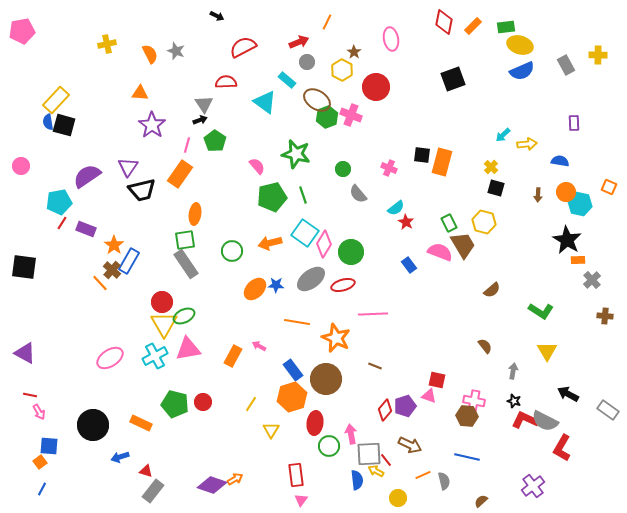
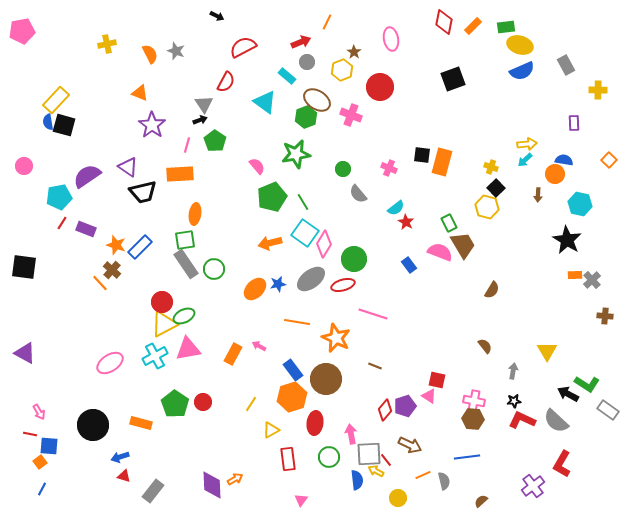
red arrow at (299, 42): moved 2 px right
yellow cross at (598, 55): moved 35 px down
yellow hexagon at (342, 70): rotated 10 degrees clockwise
cyan rectangle at (287, 80): moved 4 px up
red semicircle at (226, 82): rotated 120 degrees clockwise
red circle at (376, 87): moved 4 px right
orange triangle at (140, 93): rotated 18 degrees clockwise
green hexagon at (327, 117): moved 21 px left
cyan arrow at (503, 135): moved 22 px right, 25 px down
green star at (296, 154): rotated 24 degrees counterclockwise
blue semicircle at (560, 161): moved 4 px right, 1 px up
pink circle at (21, 166): moved 3 px right
purple triangle at (128, 167): rotated 30 degrees counterclockwise
yellow cross at (491, 167): rotated 24 degrees counterclockwise
orange rectangle at (180, 174): rotated 52 degrees clockwise
orange square at (609, 187): moved 27 px up; rotated 21 degrees clockwise
black square at (496, 188): rotated 30 degrees clockwise
black trapezoid at (142, 190): moved 1 px right, 2 px down
orange circle at (566, 192): moved 11 px left, 18 px up
green line at (303, 195): moved 7 px down; rotated 12 degrees counterclockwise
green pentagon at (272, 197): rotated 8 degrees counterclockwise
cyan pentagon at (59, 202): moved 5 px up
yellow hexagon at (484, 222): moved 3 px right, 15 px up
orange star at (114, 245): moved 2 px right; rotated 18 degrees counterclockwise
green circle at (232, 251): moved 18 px left, 18 px down
green circle at (351, 252): moved 3 px right, 7 px down
orange rectangle at (578, 260): moved 3 px left, 15 px down
blue rectangle at (129, 261): moved 11 px right, 14 px up; rotated 15 degrees clockwise
blue star at (276, 285): moved 2 px right, 1 px up; rotated 14 degrees counterclockwise
brown semicircle at (492, 290): rotated 18 degrees counterclockwise
green L-shape at (541, 311): moved 46 px right, 73 px down
pink line at (373, 314): rotated 20 degrees clockwise
yellow triangle at (164, 324): rotated 32 degrees clockwise
orange rectangle at (233, 356): moved 2 px up
pink ellipse at (110, 358): moved 5 px down
red line at (30, 395): moved 39 px down
pink triangle at (429, 396): rotated 14 degrees clockwise
black star at (514, 401): rotated 24 degrees counterclockwise
green pentagon at (175, 404): rotated 20 degrees clockwise
brown hexagon at (467, 416): moved 6 px right, 3 px down
red L-shape at (525, 420): moved 3 px left
gray semicircle at (545, 421): moved 11 px right; rotated 16 degrees clockwise
orange rectangle at (141, 423): rotated 10 degrees counterclockwise
yellow triangle at (271, 430): rotated 30 degrees clockwise
green circle at (329, 446): moved 11 px down
red L-shape at (562, 448): moved 16 px down
blue line at (467, 457): rotated 20 degrees counterclockwise
red triangle at (146, 471): moved 22 px left, 5 px down
red rectangle at (296, 475): moved 8 px left, 16 px up
purple diamond at (212, 485): rotated 68 degrees clockwise
